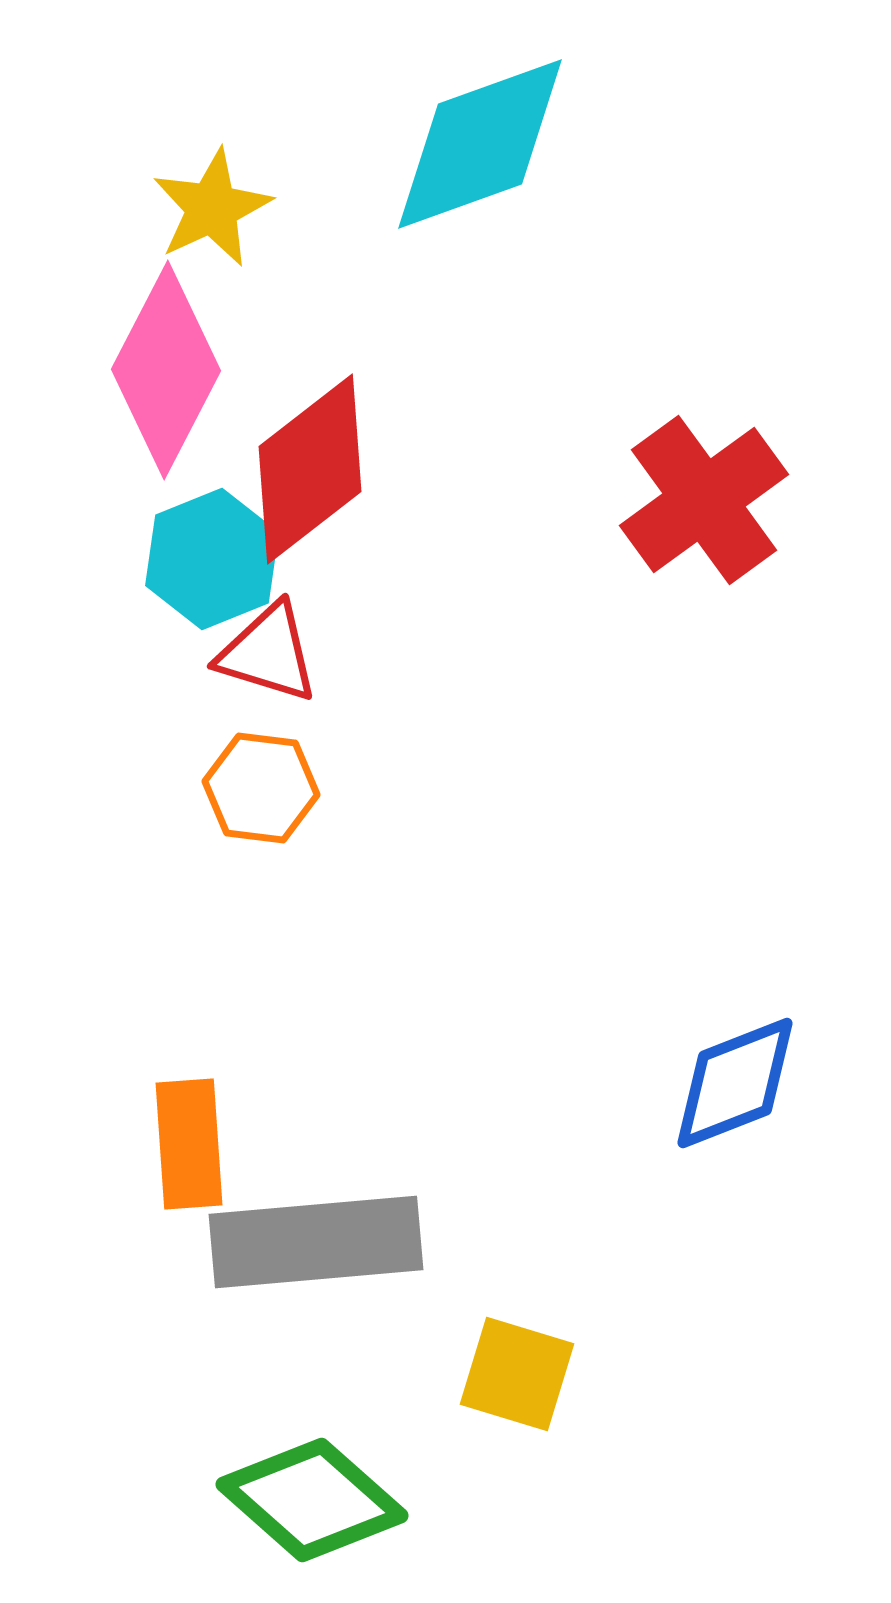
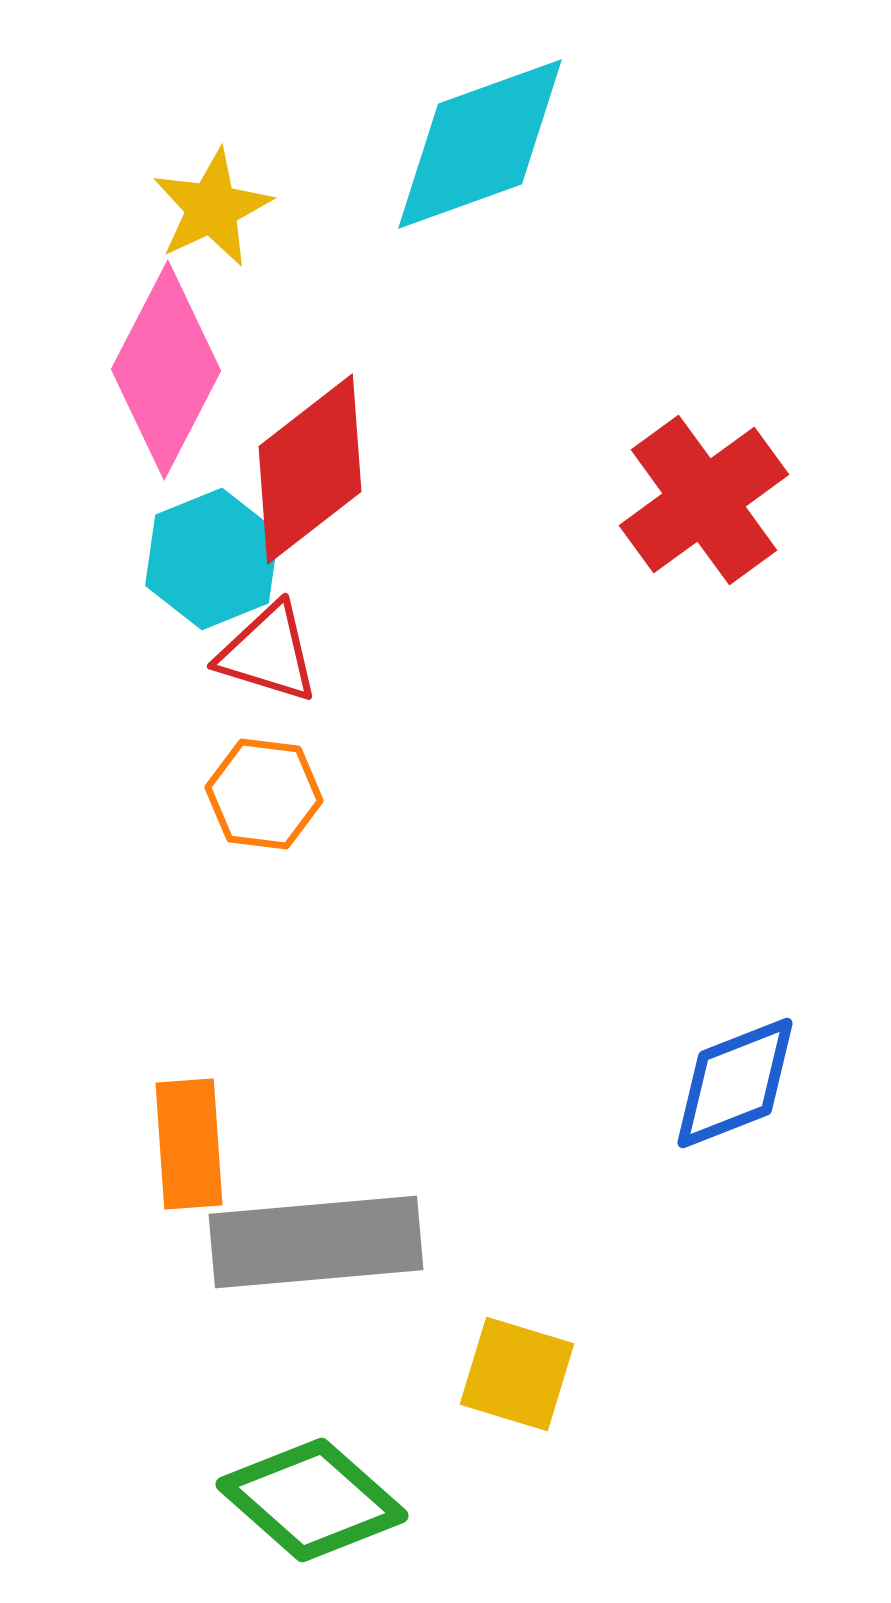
orange hexagon: moved 3 px right, 6 px down
